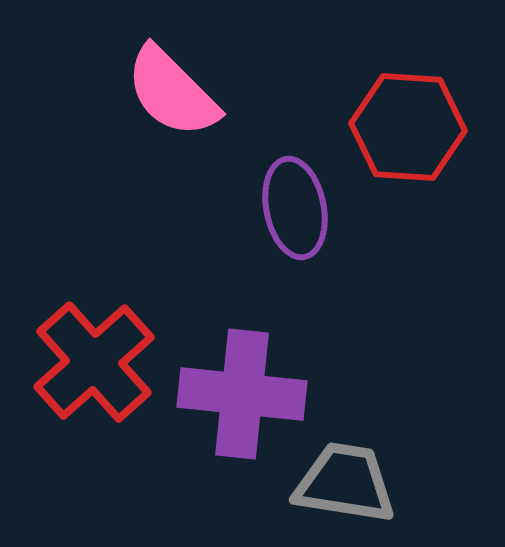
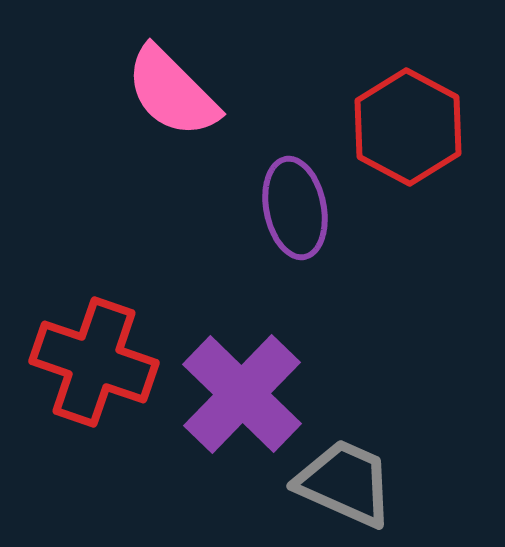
red hexagon: rotated 24 degrees clockwise
red cross: rotated 29 degrees counterclockwise
purple cross: rotated 38 degrees clockwise
gray trapezoid: rotated 15 degrees clockwise
